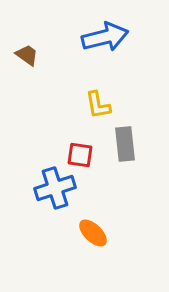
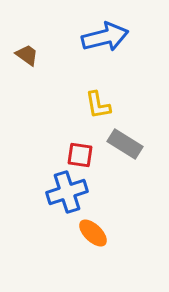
gray rectangle: rotated 52 degrees counterclockwise
blue cross: moved 12 px right, 4 px down
